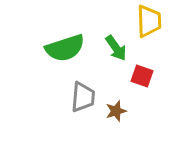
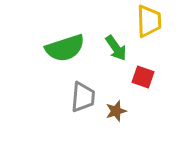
red square: moved 1 px right, 1 px down
